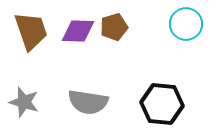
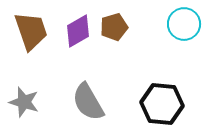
cyan circle: moved 2 px left
purple diamond: rotated 32 degrees counterclockwise
gray semicircle: rotated 51 degrees clockwise
